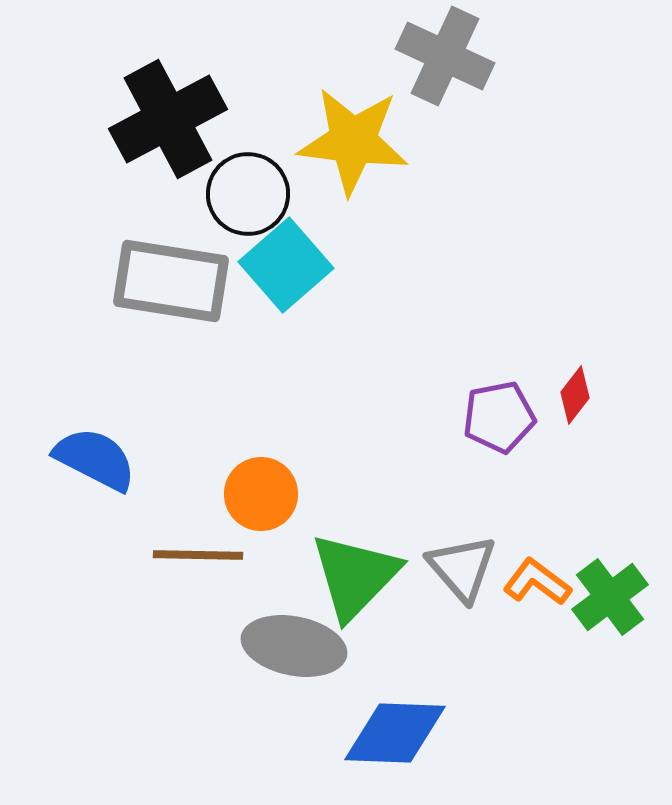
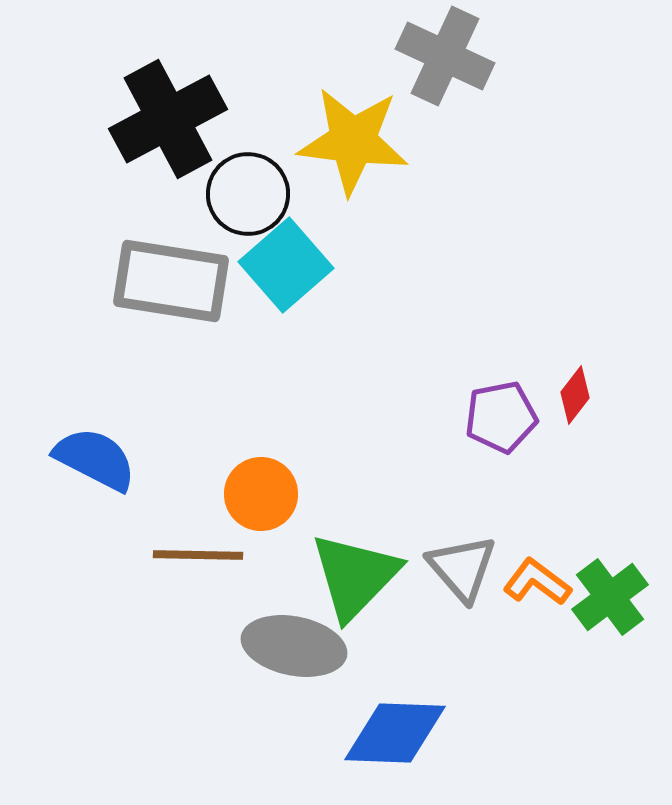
purple pentagon: moved 2 px right
